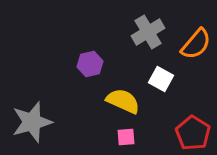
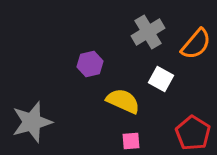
pink square: moved 5 px right, 4 px down
